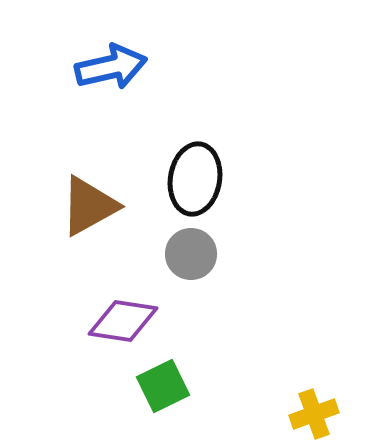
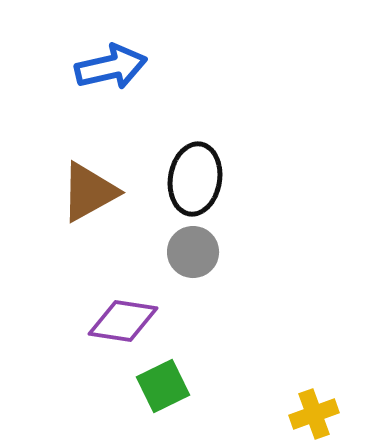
brown triangle: moved 14 px up
gray circle: moved 2 px right, 2 px up
